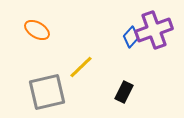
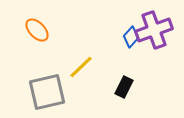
orange ellipse: rotated 15 degrees clockwise
black rectangle: moved 5 px up
